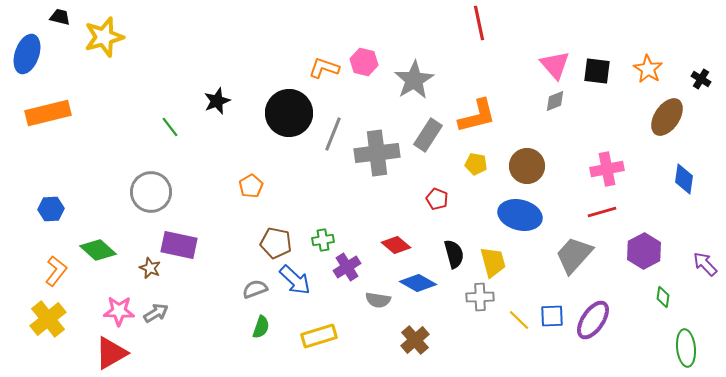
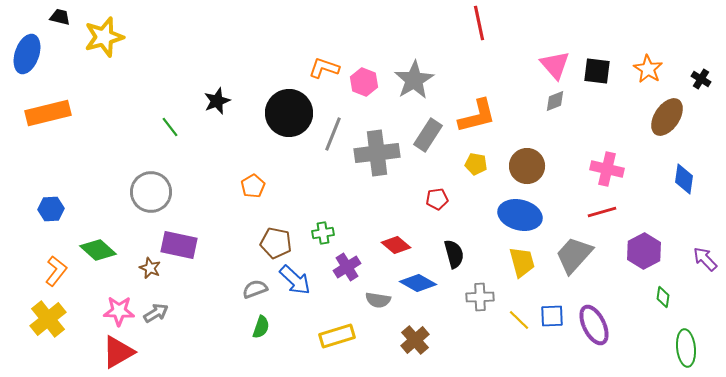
pink hexagon at (364, 62): moved 20 px down; rotated 8 degrees clockwise
pink cross at (607, 169): rotated 24 degrees clockwise
orange pentagon at (251, 186): moved 2 px right
red pentagon at (437, 199): rotated 30 degrees counterclockwise
green cross at (323, 240): moved 7 px up
yellow trapezoid at (493, 262): moved 29 px right
purple arrow at (705, 264): moved 5 px up
purple ellipse at (593, 320): moved 1 px right, 5 px down; rotated 60 degrees counterclockwise
yellow rectangle at (319, 336): moved 18 px right
red triangle at (111, 353): moved 7 px right, 1 px up
